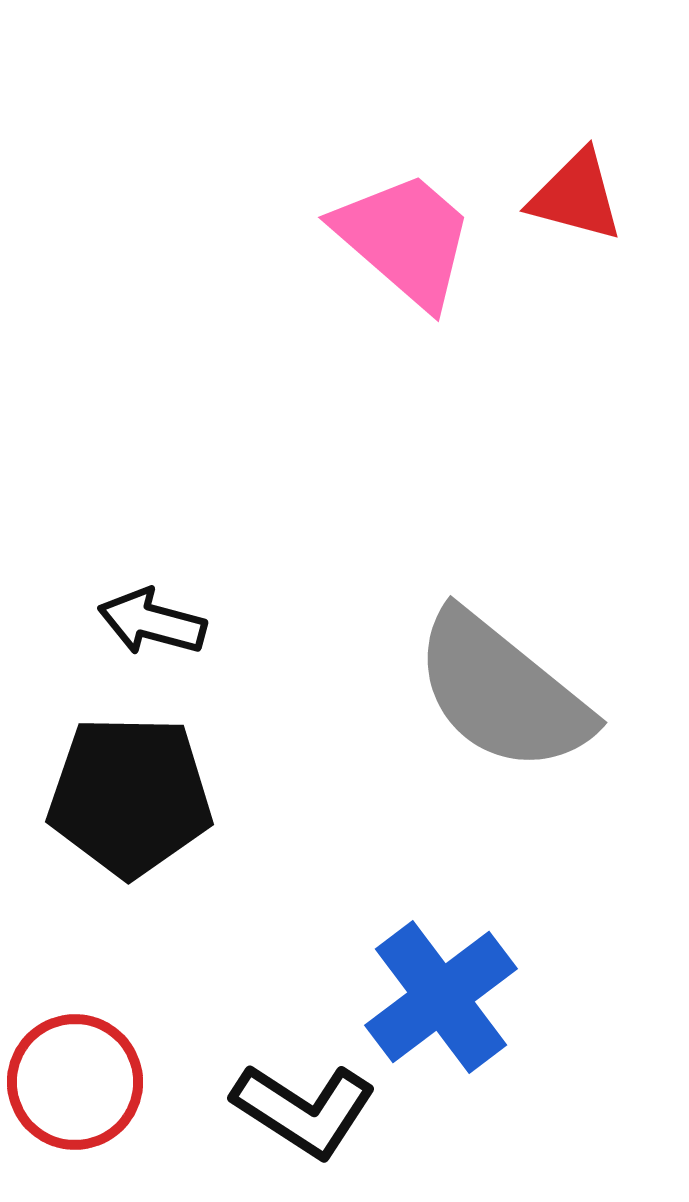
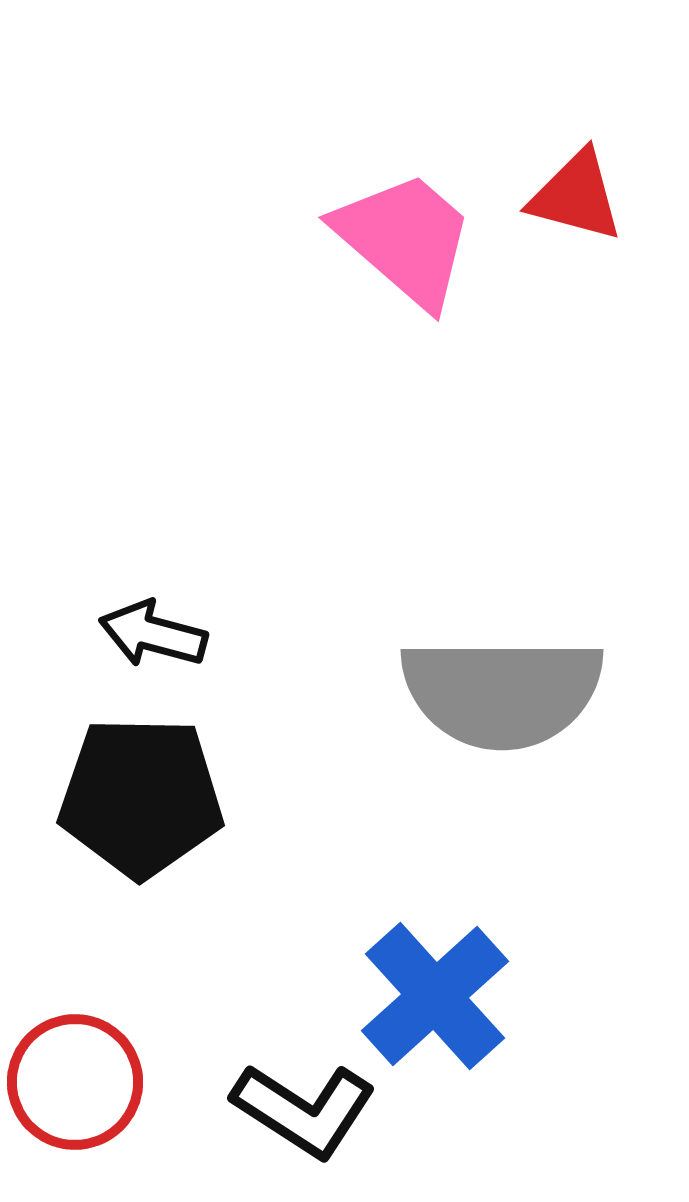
black arrow: moved 1 px right, 12 px down
gray semicircle: rotated 39 degrees counterclockwise
black pentagon: moved 11 px right, 1 px down
blue cross: moved 6 px left, 1 px up; rotated 5 degrees counterclockwise
